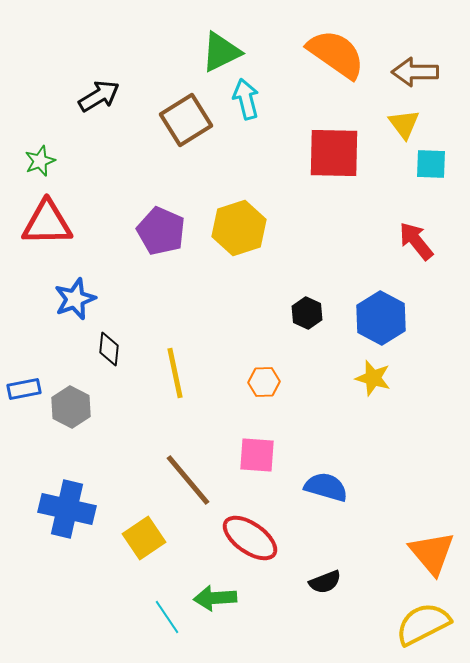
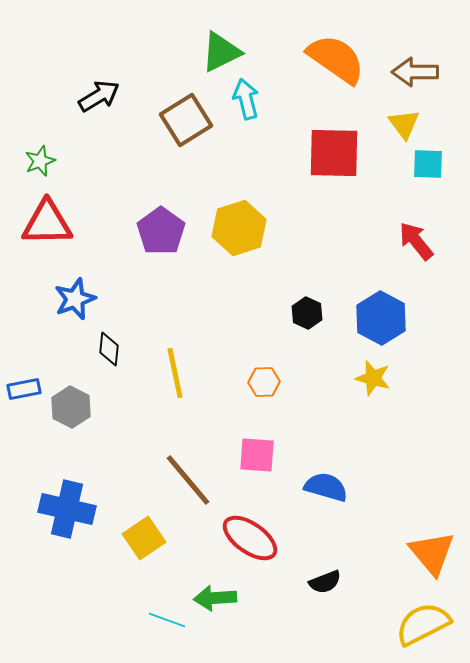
orange semicircle: moved 5 px down
cyan square: moved 3 px left
purple pentagon: rotated 12 degrees clockwise
cyan line: moved 3 px down; rotated 36 degrees counterclockwise
